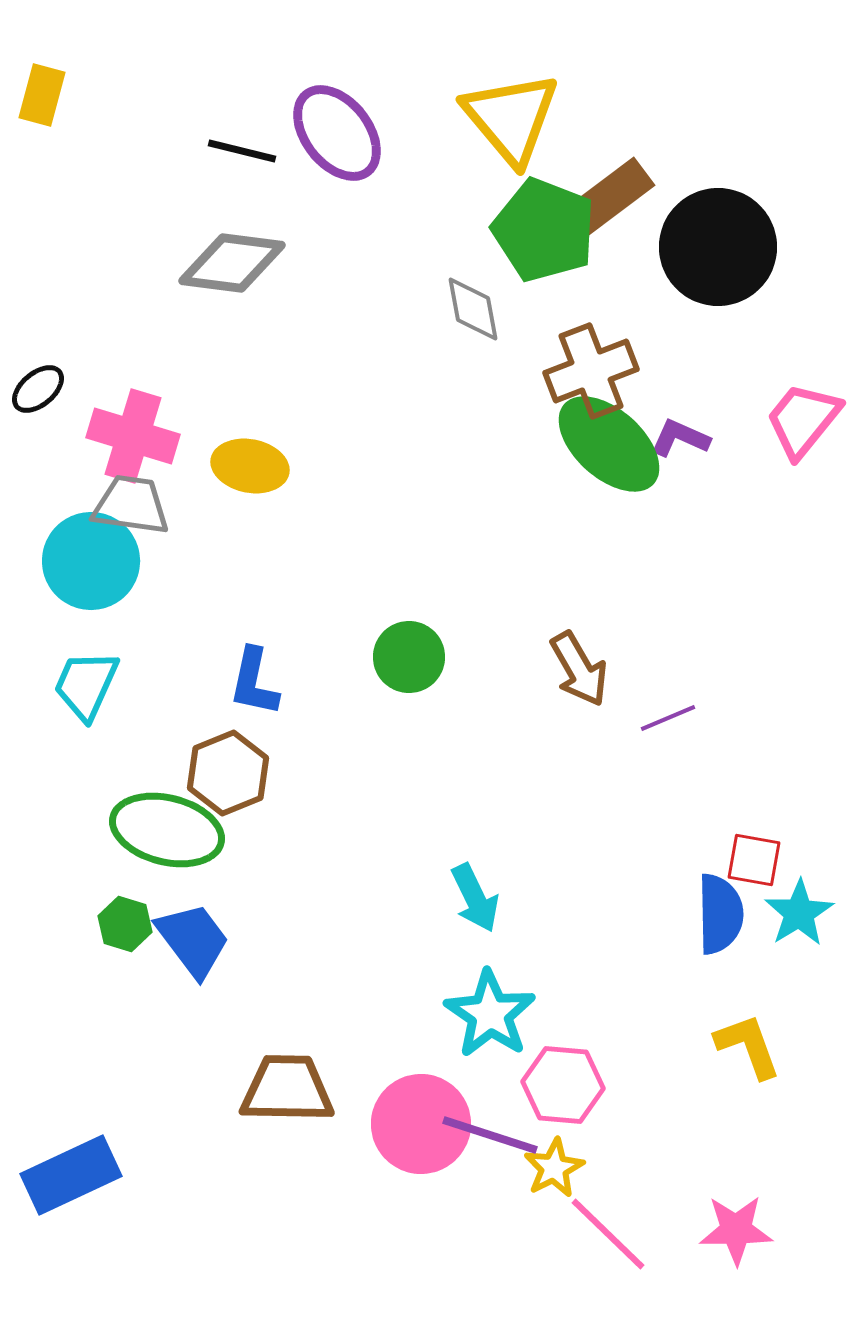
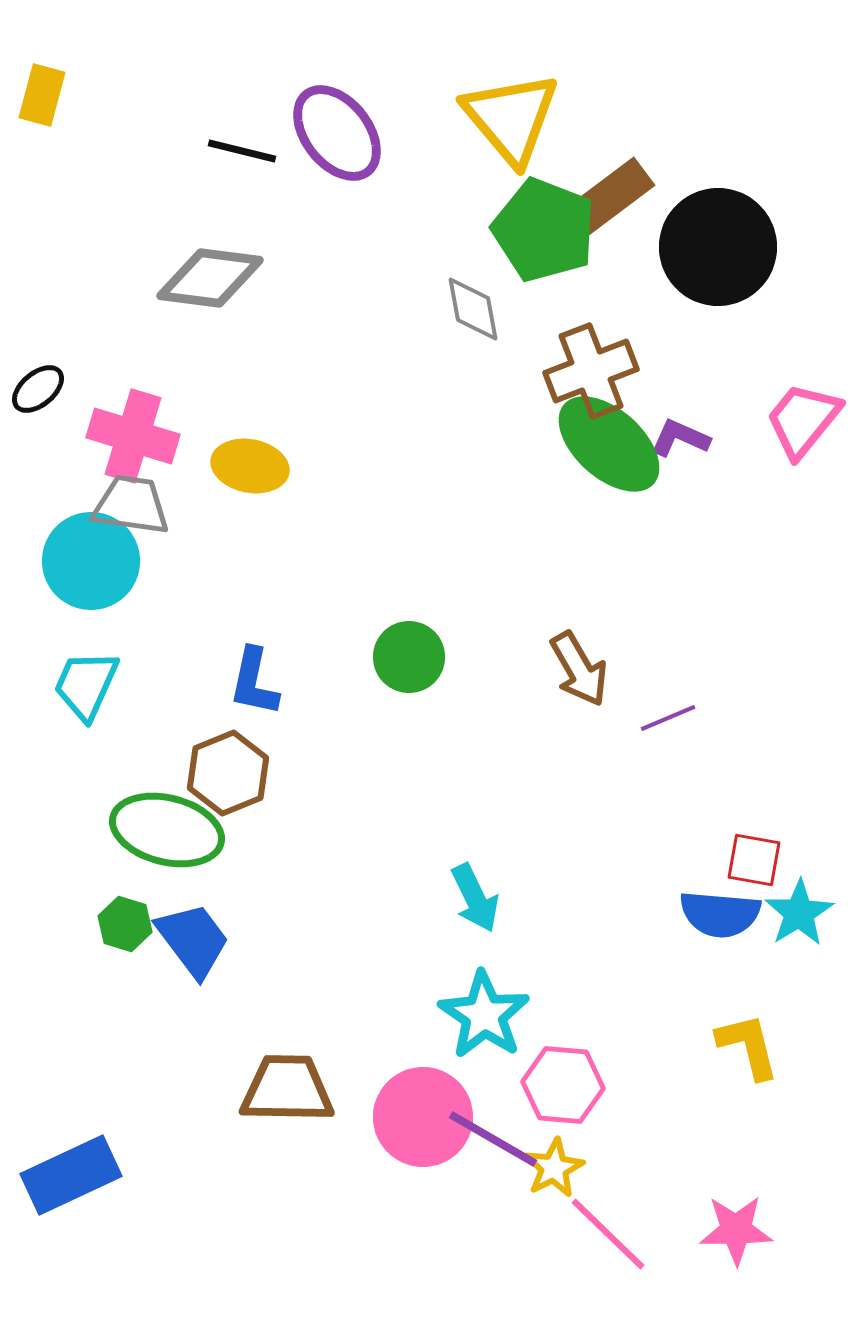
gray diamond at (232, 263): moved 22 px left, 15 px down
blue semicircle at (720, 914): rotated 96 degrees clockwise
cyan star at (490, 1014): moved 6 px left, 1 px down
yellow L-shape at (748, 1046): rotated 6 degrees clockwise
pink circle at (421, 1124): moved 2 px right, 7 px up
purple line at (490, 1135): moved 3 px right, 4 px down; rotated 12 degrees clockwise
